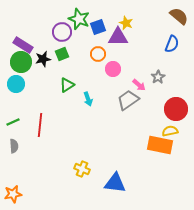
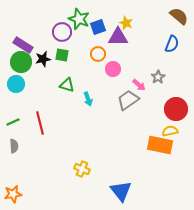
green square: moved 1 px down; rotated 32 degrees clockwise
green triangle: rotated 49 degrees clockwise
red line: moved 2 px up; rotated 20 degrees counterclockwise
blue triangle: moved 6 px right, 8 px down; rotated 45 degrees clockwise
